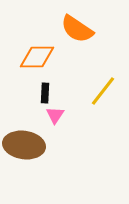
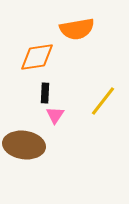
orange semicircle: rotated 44 degrees counterclockwise
orange diamond: rotated 9 degrees counterclockwise
yellow line: moved 10 px down
